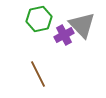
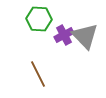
green hexagon: rotated 15 degrees clockwise
gray triangle: moved 3 px right, 11 px down
